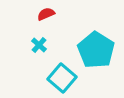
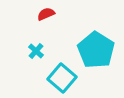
cyan cross: moved 3 px left, 6 px down
